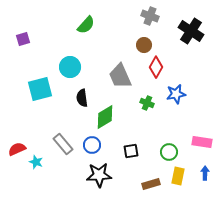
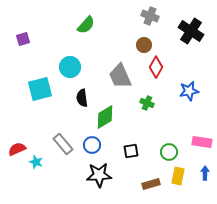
blue star: moved 13 px right, 3 px up
